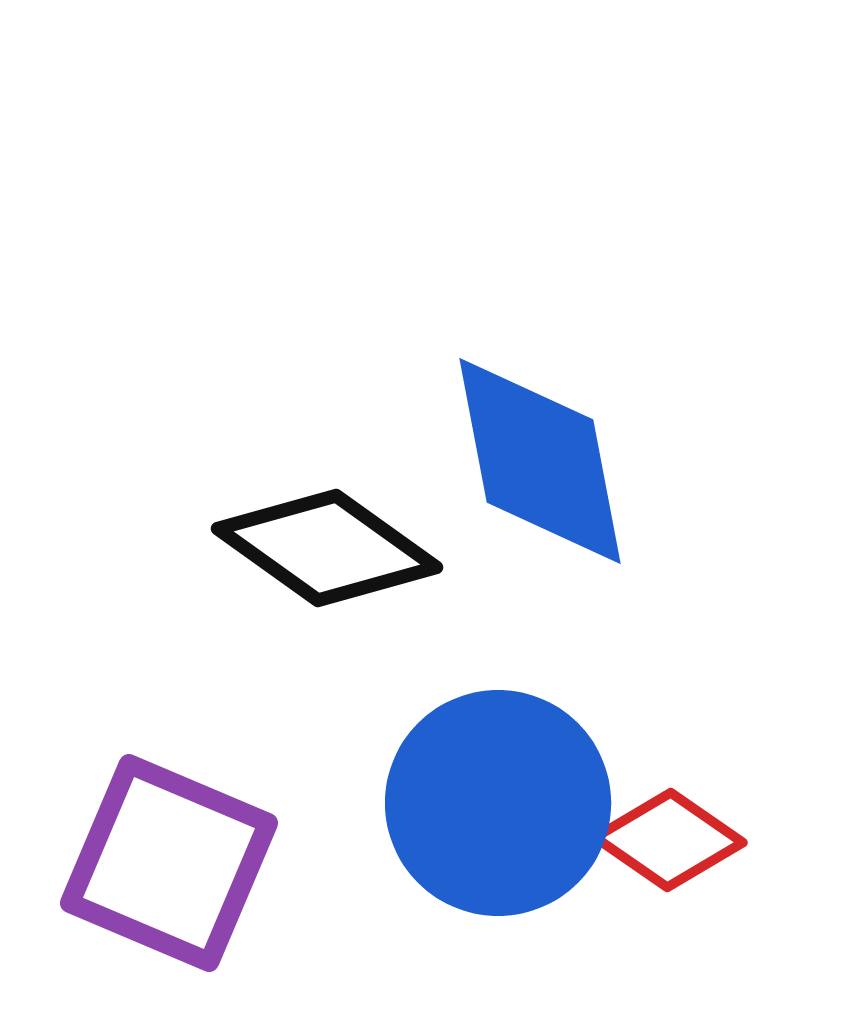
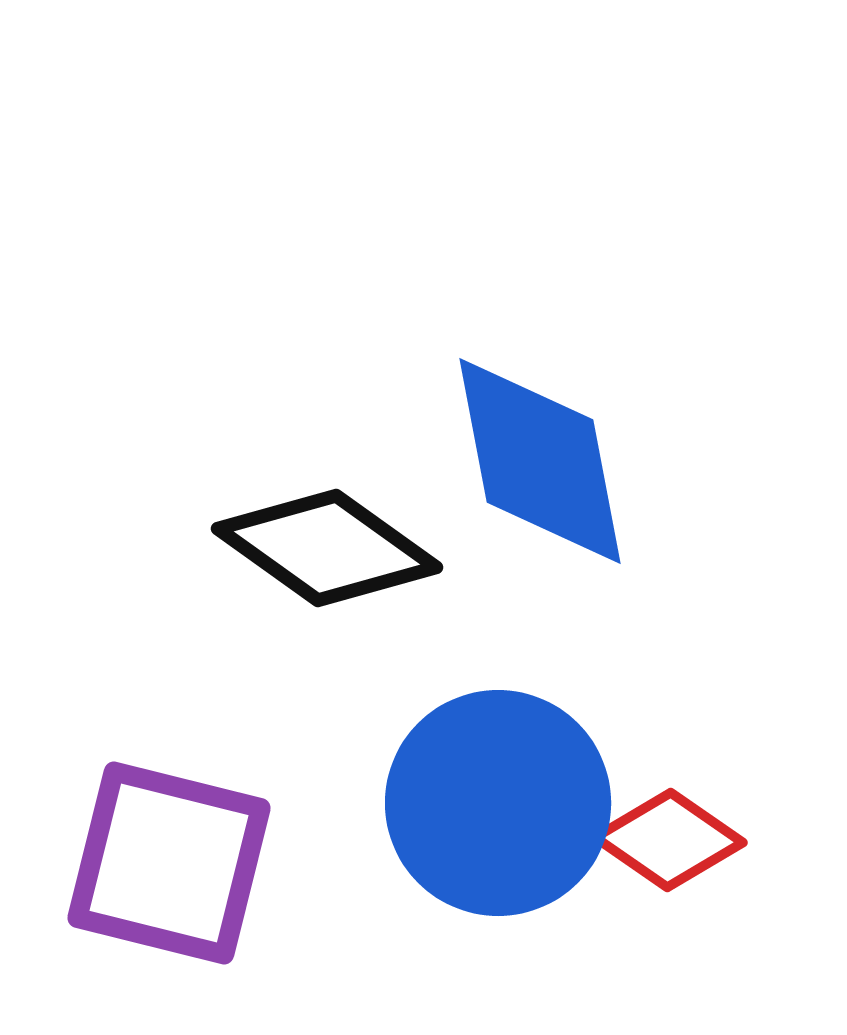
purple square: rotated 9 degrees counterclockwise
